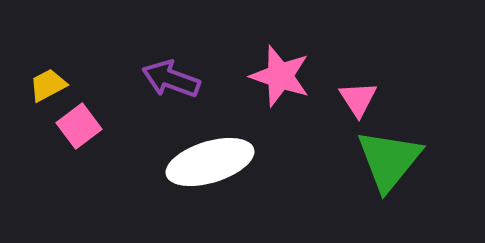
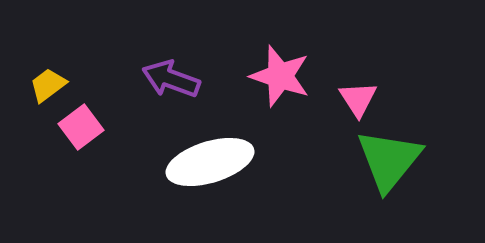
yellow trapezoid: rotated 9 degrees counterclockwise
pink square: moved 2 px right, 1 px down
